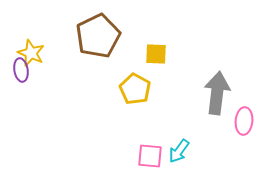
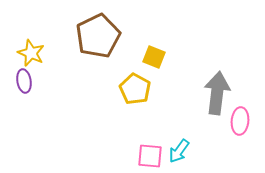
yellow square: moved 2 px left, 3 px down; rotated 20 degrees clockwise
purple ellipse: moved 3 px right, 11 px down
pink ellipse: moved 4 px left
